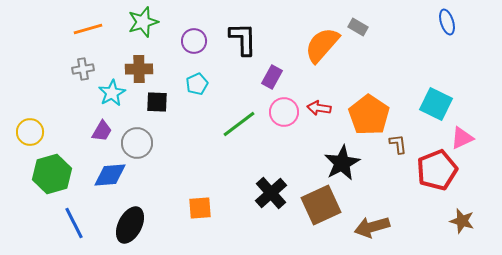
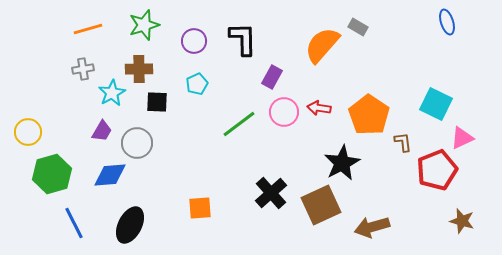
green star: moved 1 px right, 3 px down
yellow circle: moved 2 px left
brown L-shape: moved 5 px right, 2 px up
